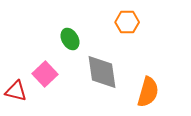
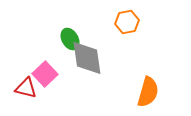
orange hexagon: rotated 10 degrees counterclockwise
gray diamond: moved 15 px left, 14 px up
red triangle: moved 10 px right, 3 px up
